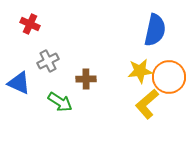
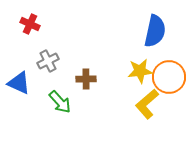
blue semicircle: moved 1 px down
green arrow: rotated 15 degrees clockwise
